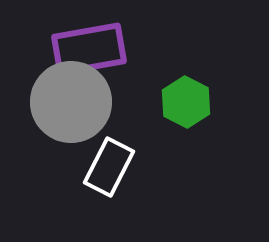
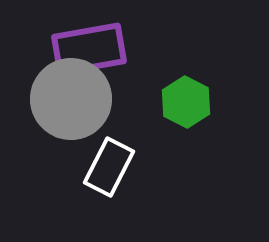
gray circle: moved 3 px up
